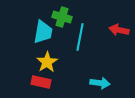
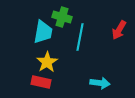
red arrow: rotated 72 degrees counterclockwise
